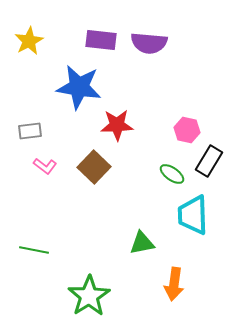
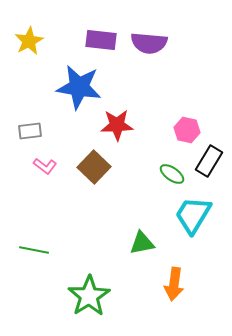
cyan trapezoid: rotated 33 degrees clockwise
